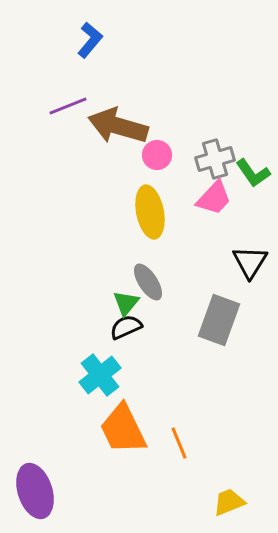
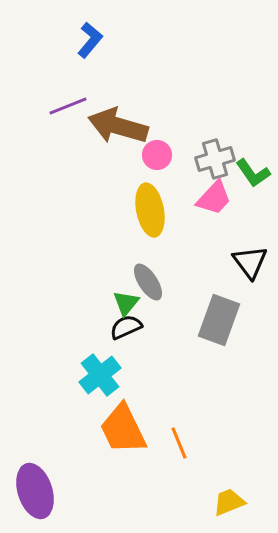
yellow ellipse: moved 2 px up
black triangle: rotated 9 degrees counterclockwise
